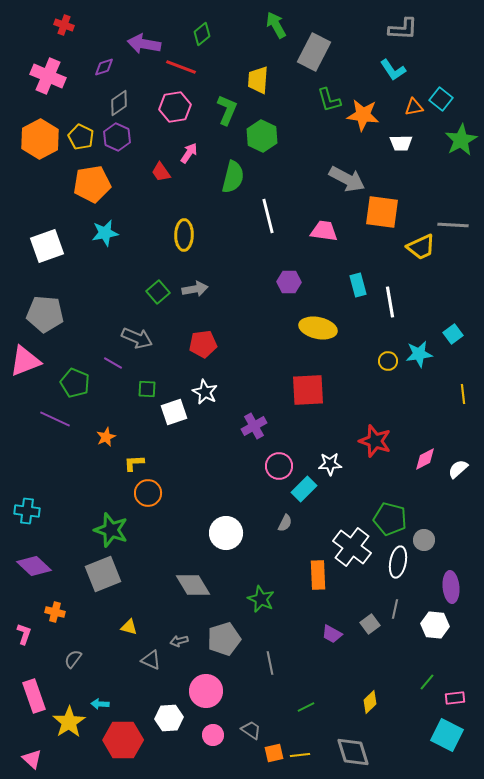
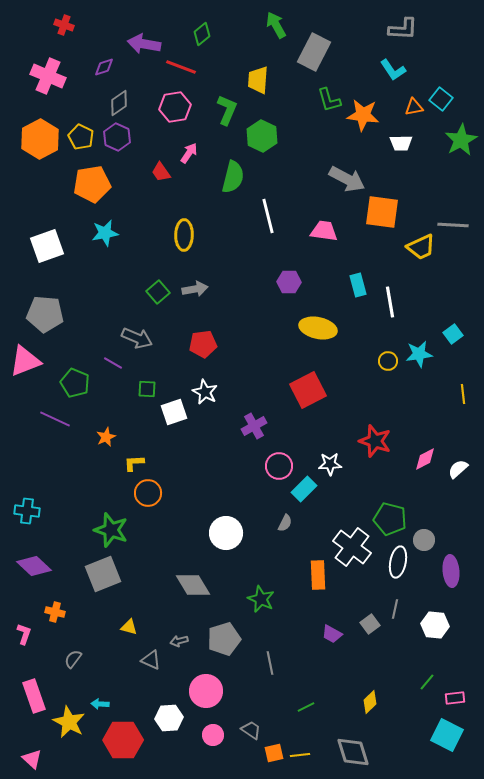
red square at (308, 390): rotated 24 degrees counterclockwise
purple ellipse at (451, 587): moved 16 px up
yellow star at (69, 722): rotated 12 degrees counterclockwise
